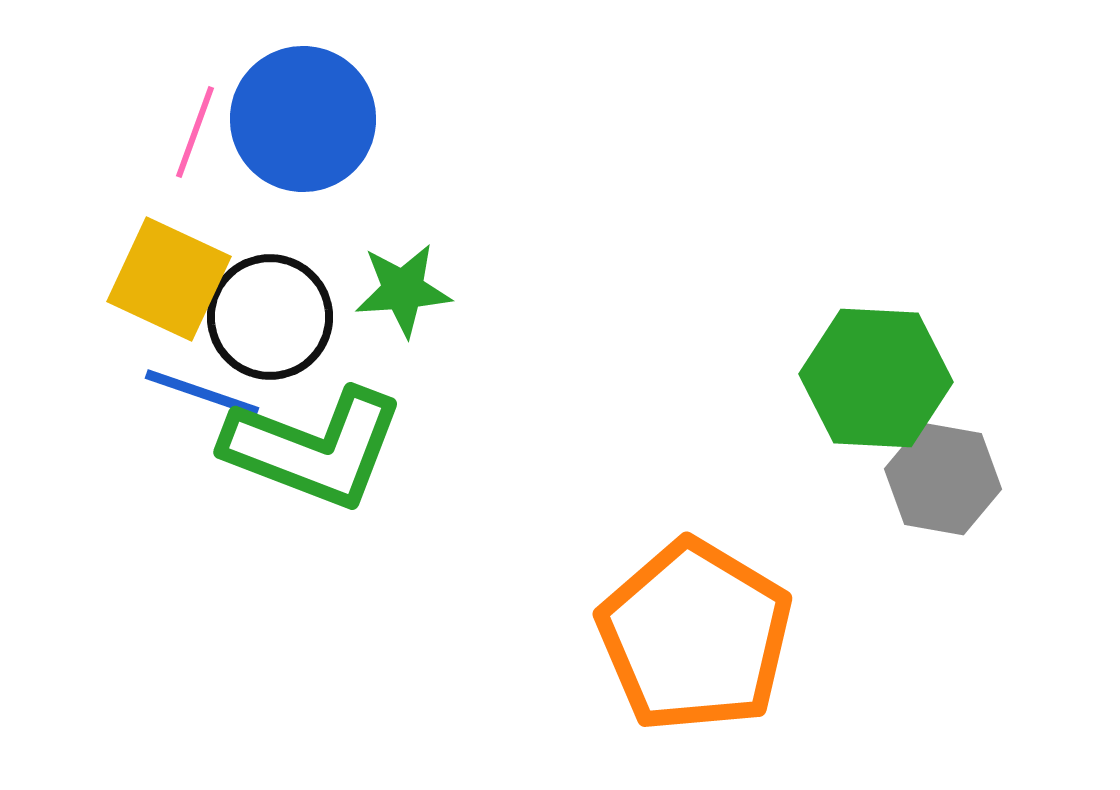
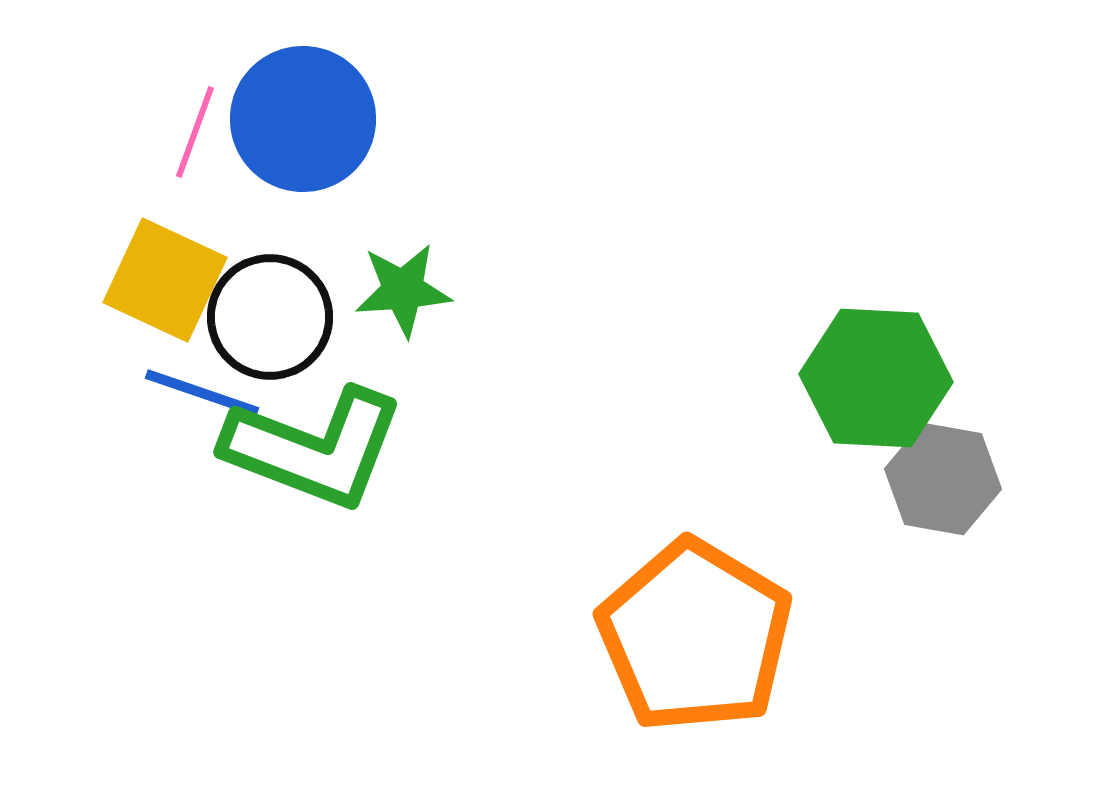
yellow square: moved 4 px left, 1 px down
